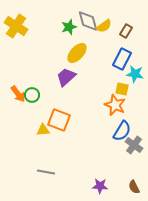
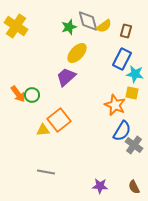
brown rectangle: rotated 16 degrees counterclockwise
yellow square: moved 10 px right, 4 px down
orange square: rotated 30 degrees clockwise
